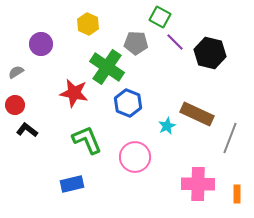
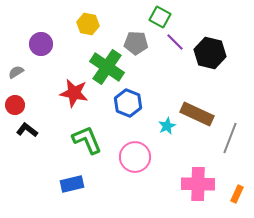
yellow hexagon: rotated 15 degrees counterclockwise
orange rectangle: rotated 24 degrees clockwise
